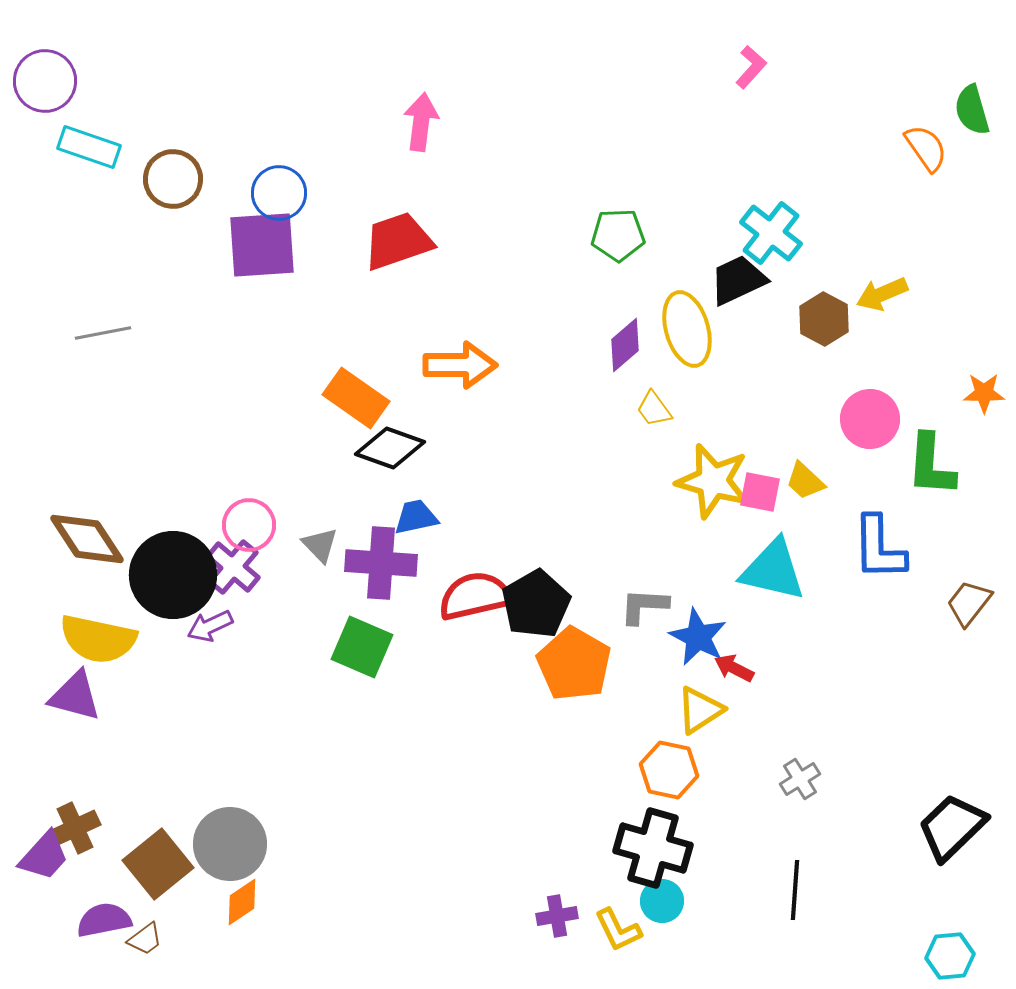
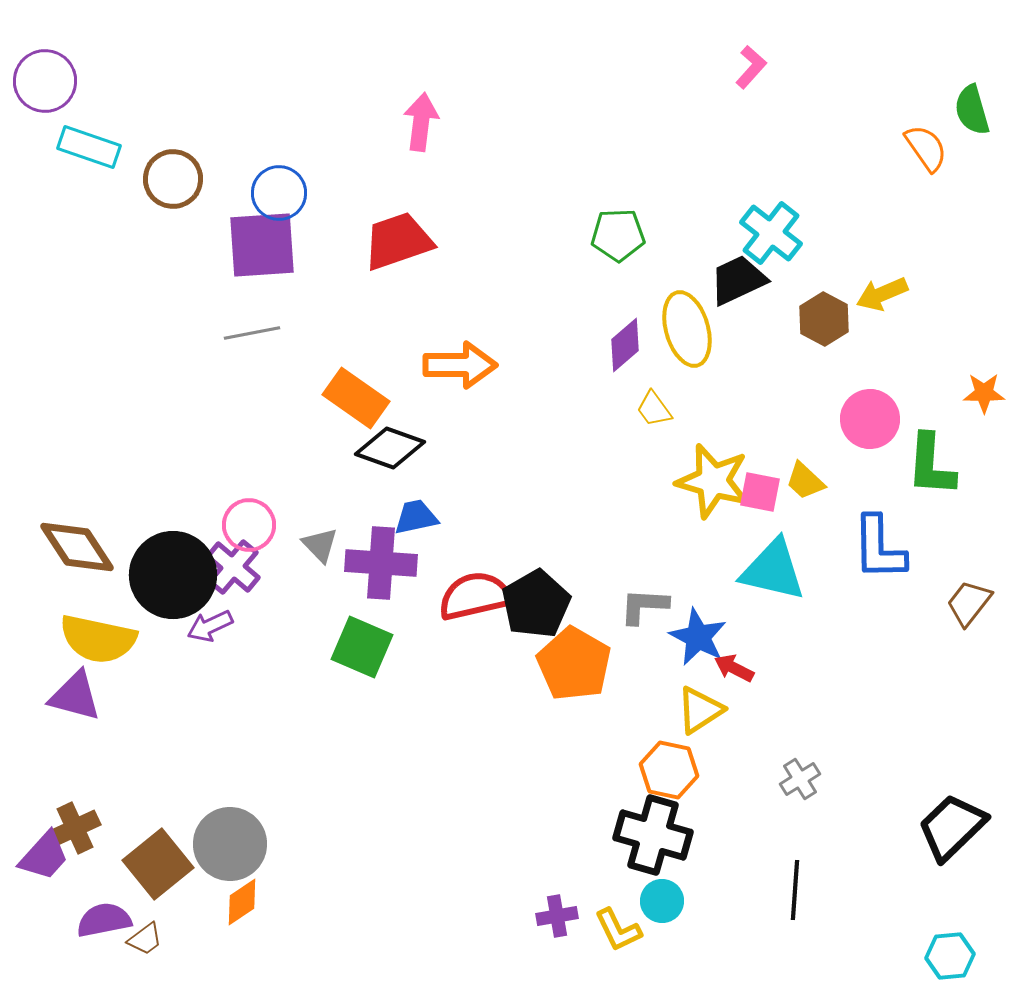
gray line at (103, 333): moved 149 px right
brown diamond at (87, 539): moved 10 px left, 8 px down
black cross at (653, 848): moved 13 px up
